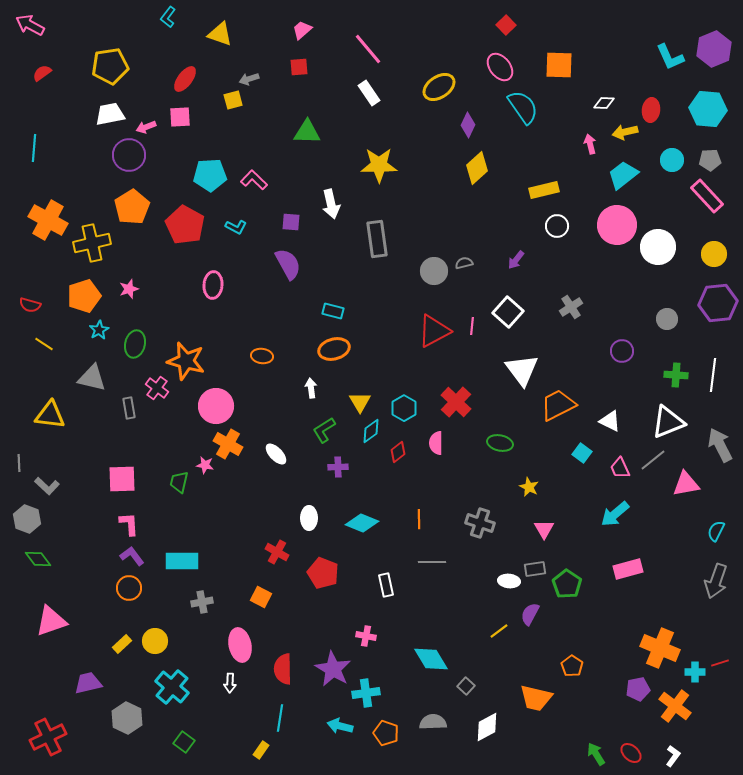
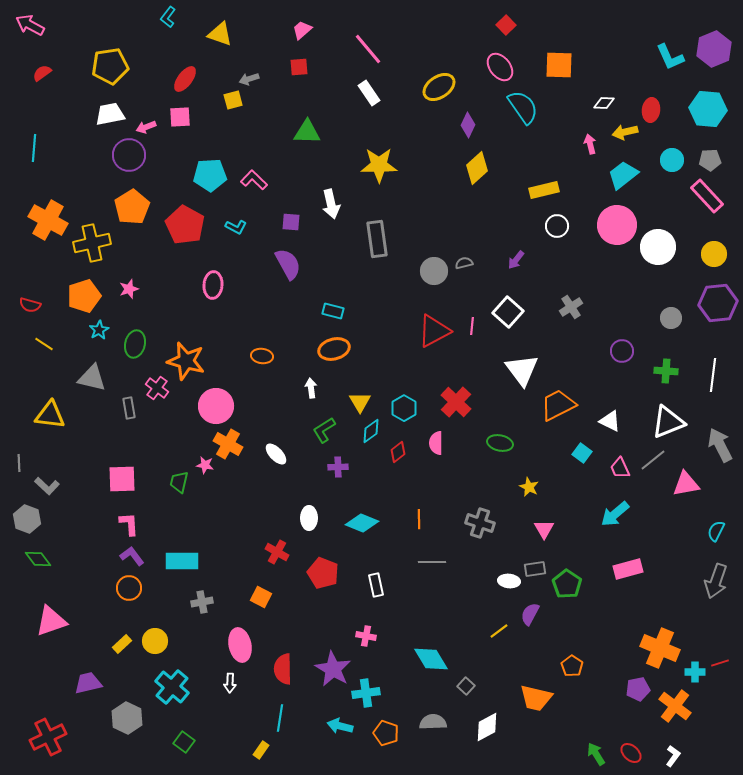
gray circle at (667, 319): moved 4 px right, 1 px up
green cross at (676, 375): moved 10 px left, 4 px up
white rectangle at (386, 585): moved 10 px left
